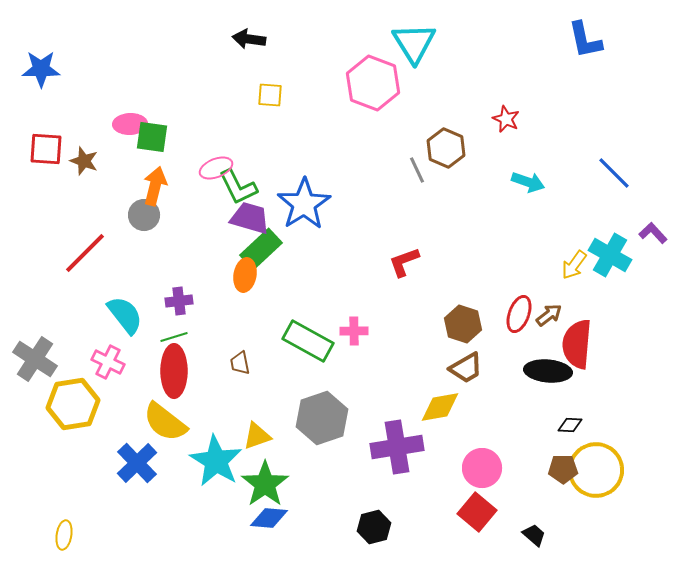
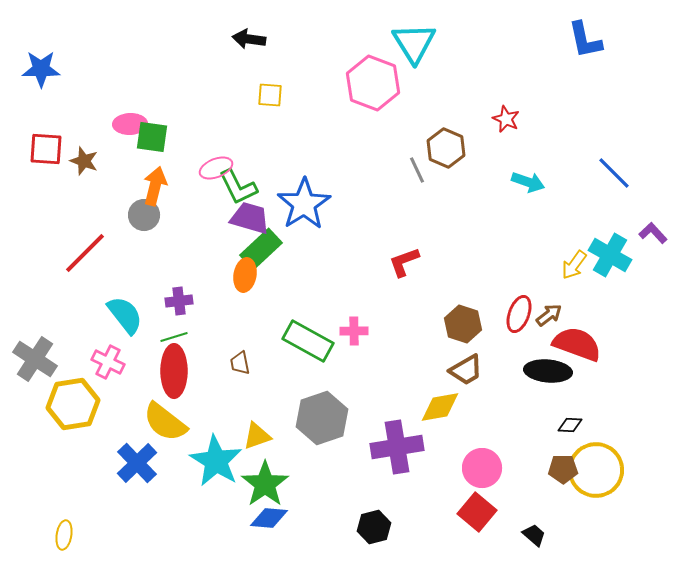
red semicircle at (577, 344): rotated 105 degrees clockwise
brown trapezoid at (466, 368): moved 2 px down
